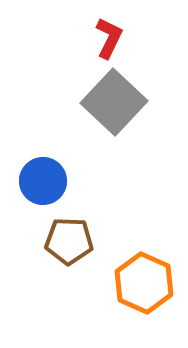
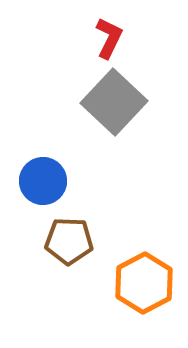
orange hexagon: rotated 8 degrees clockwise
